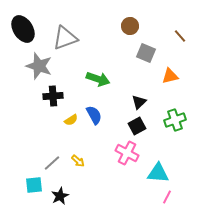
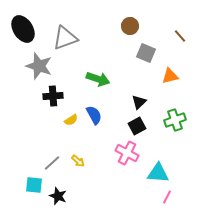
cyan square: rotated 12 degrees clockwise
black star: moved 2 px left; rotated 24 degrees counterclockwise
